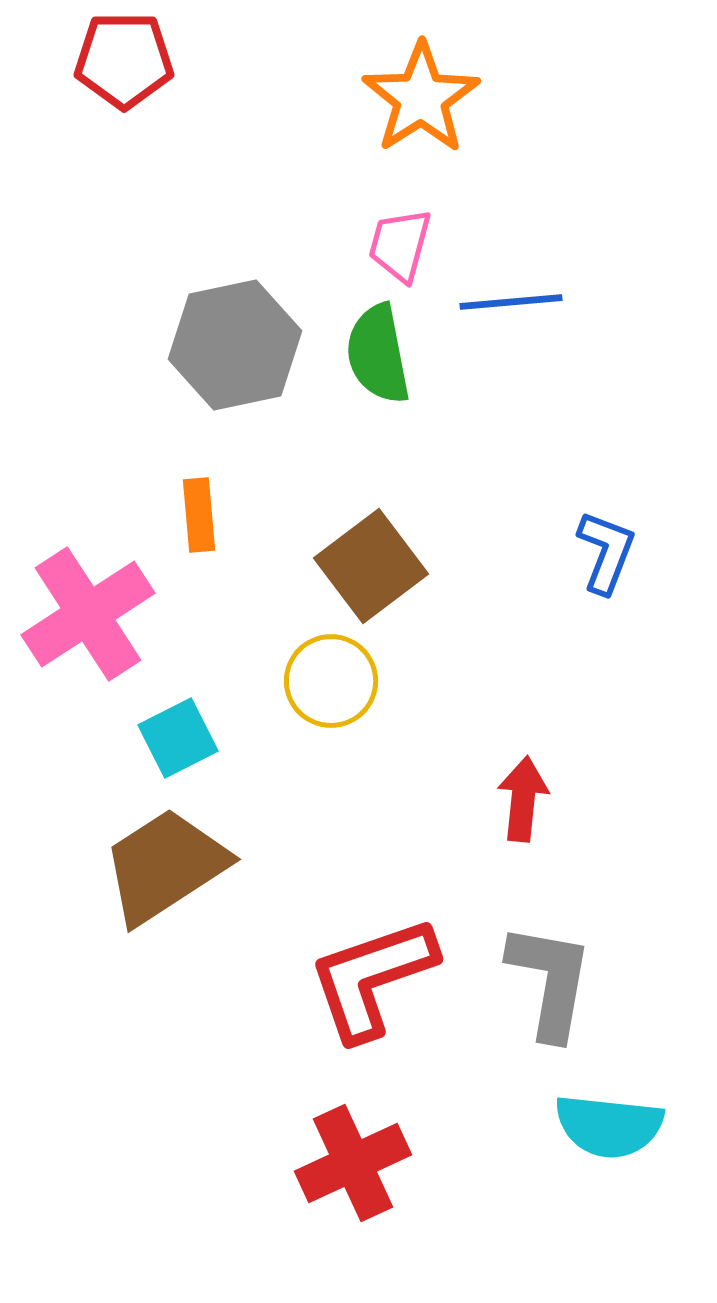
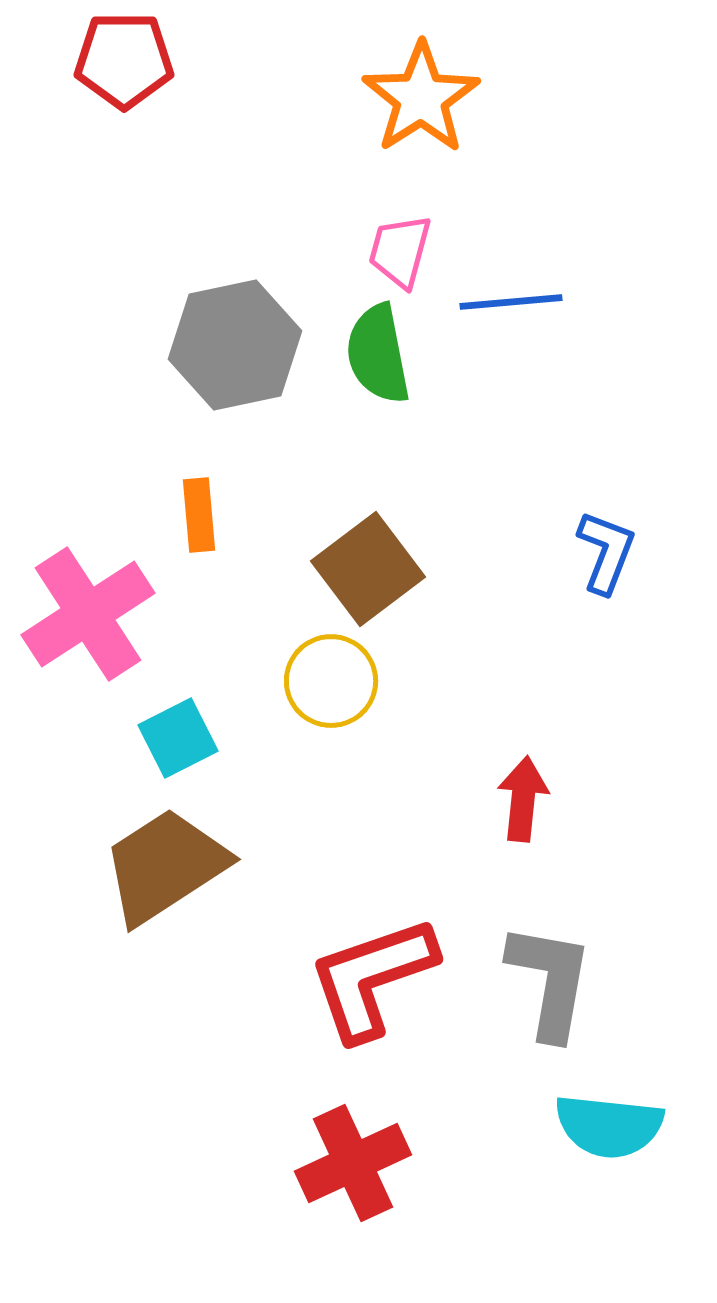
pink trapezoid: moved 6 px down
brown square: moved 3 px left, 3 px down
